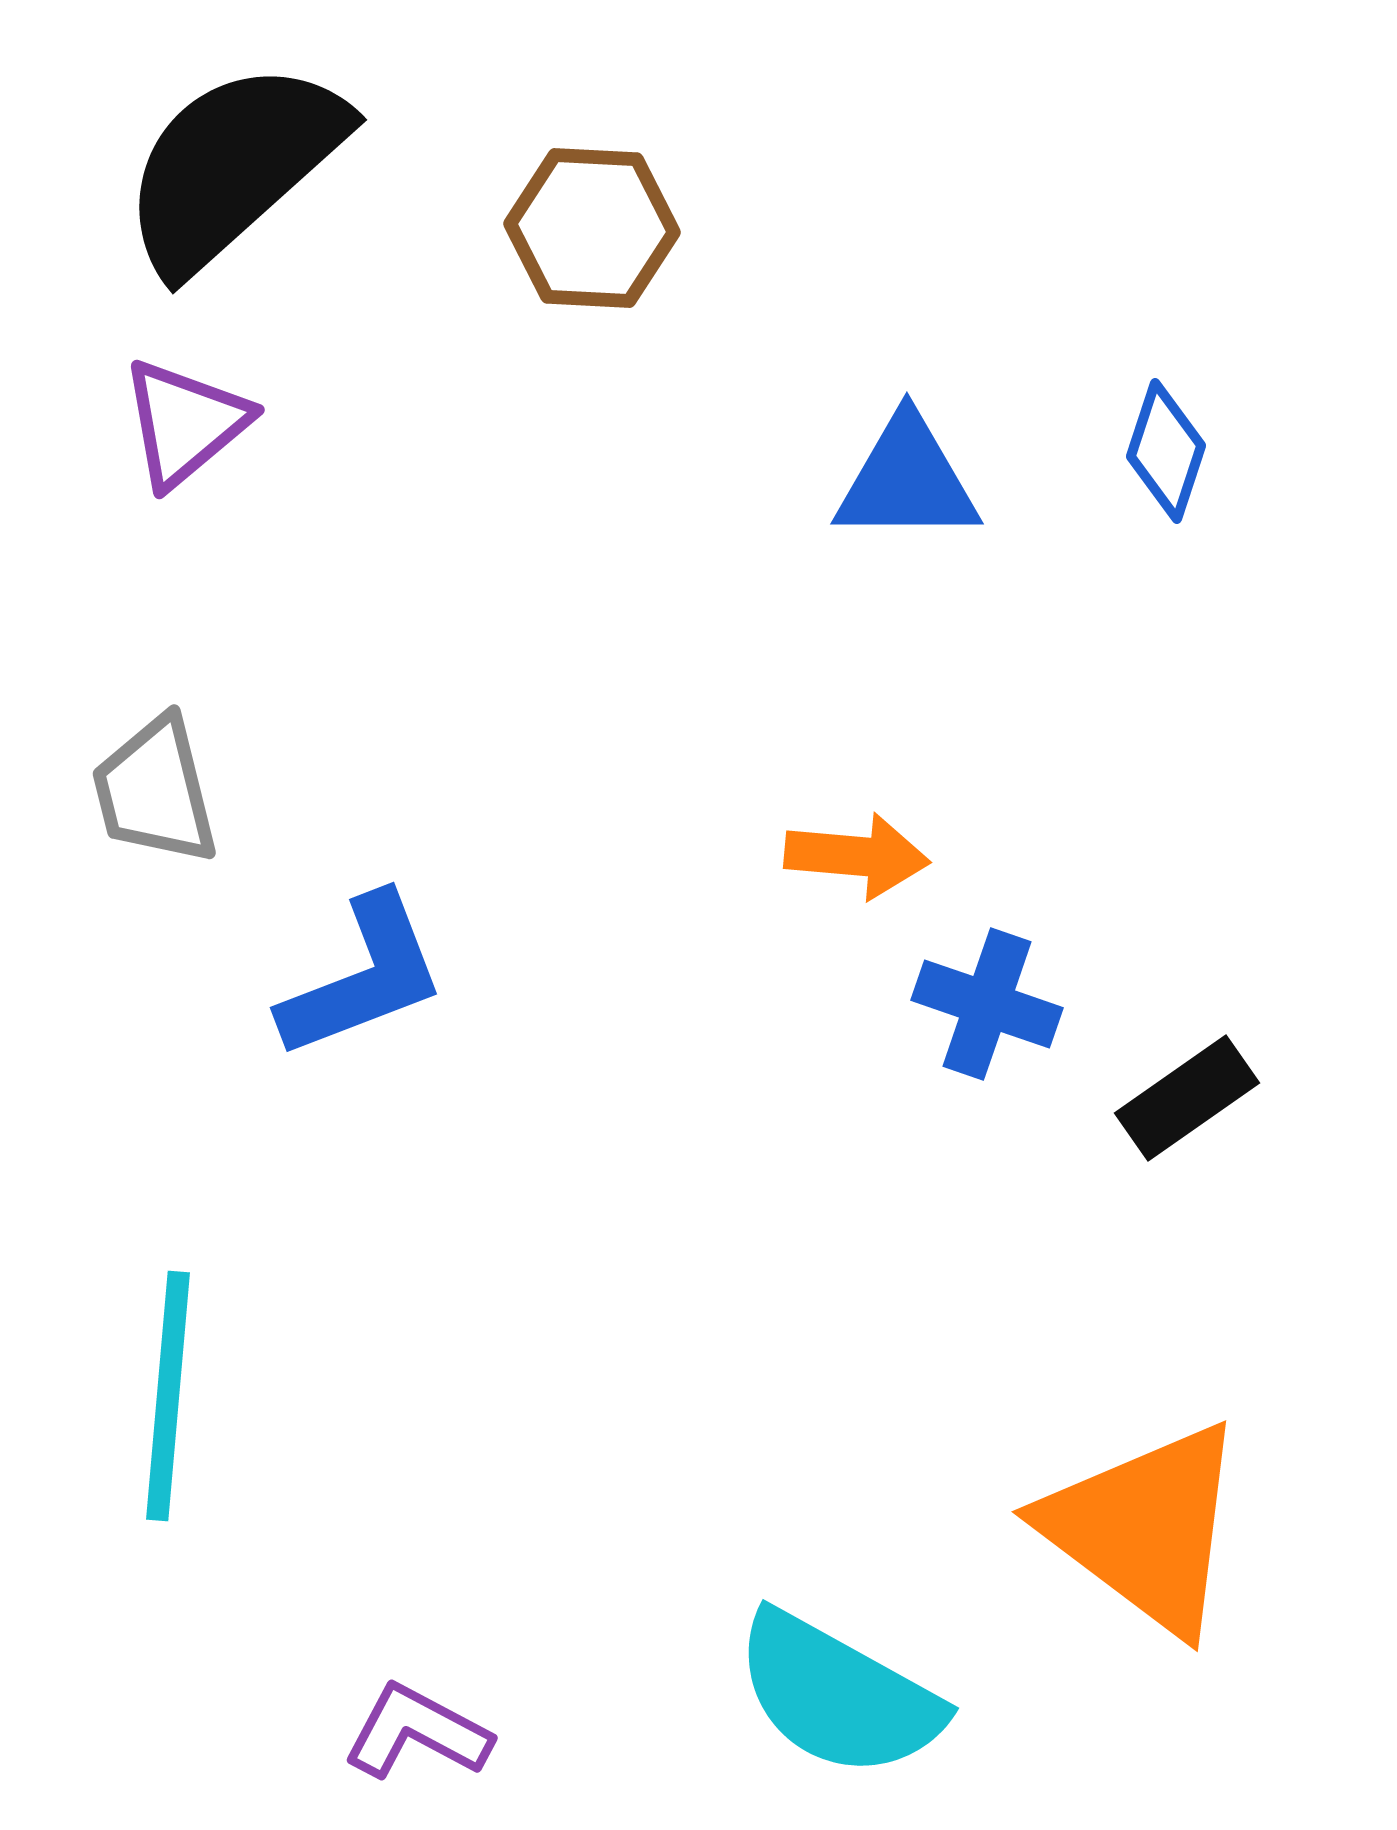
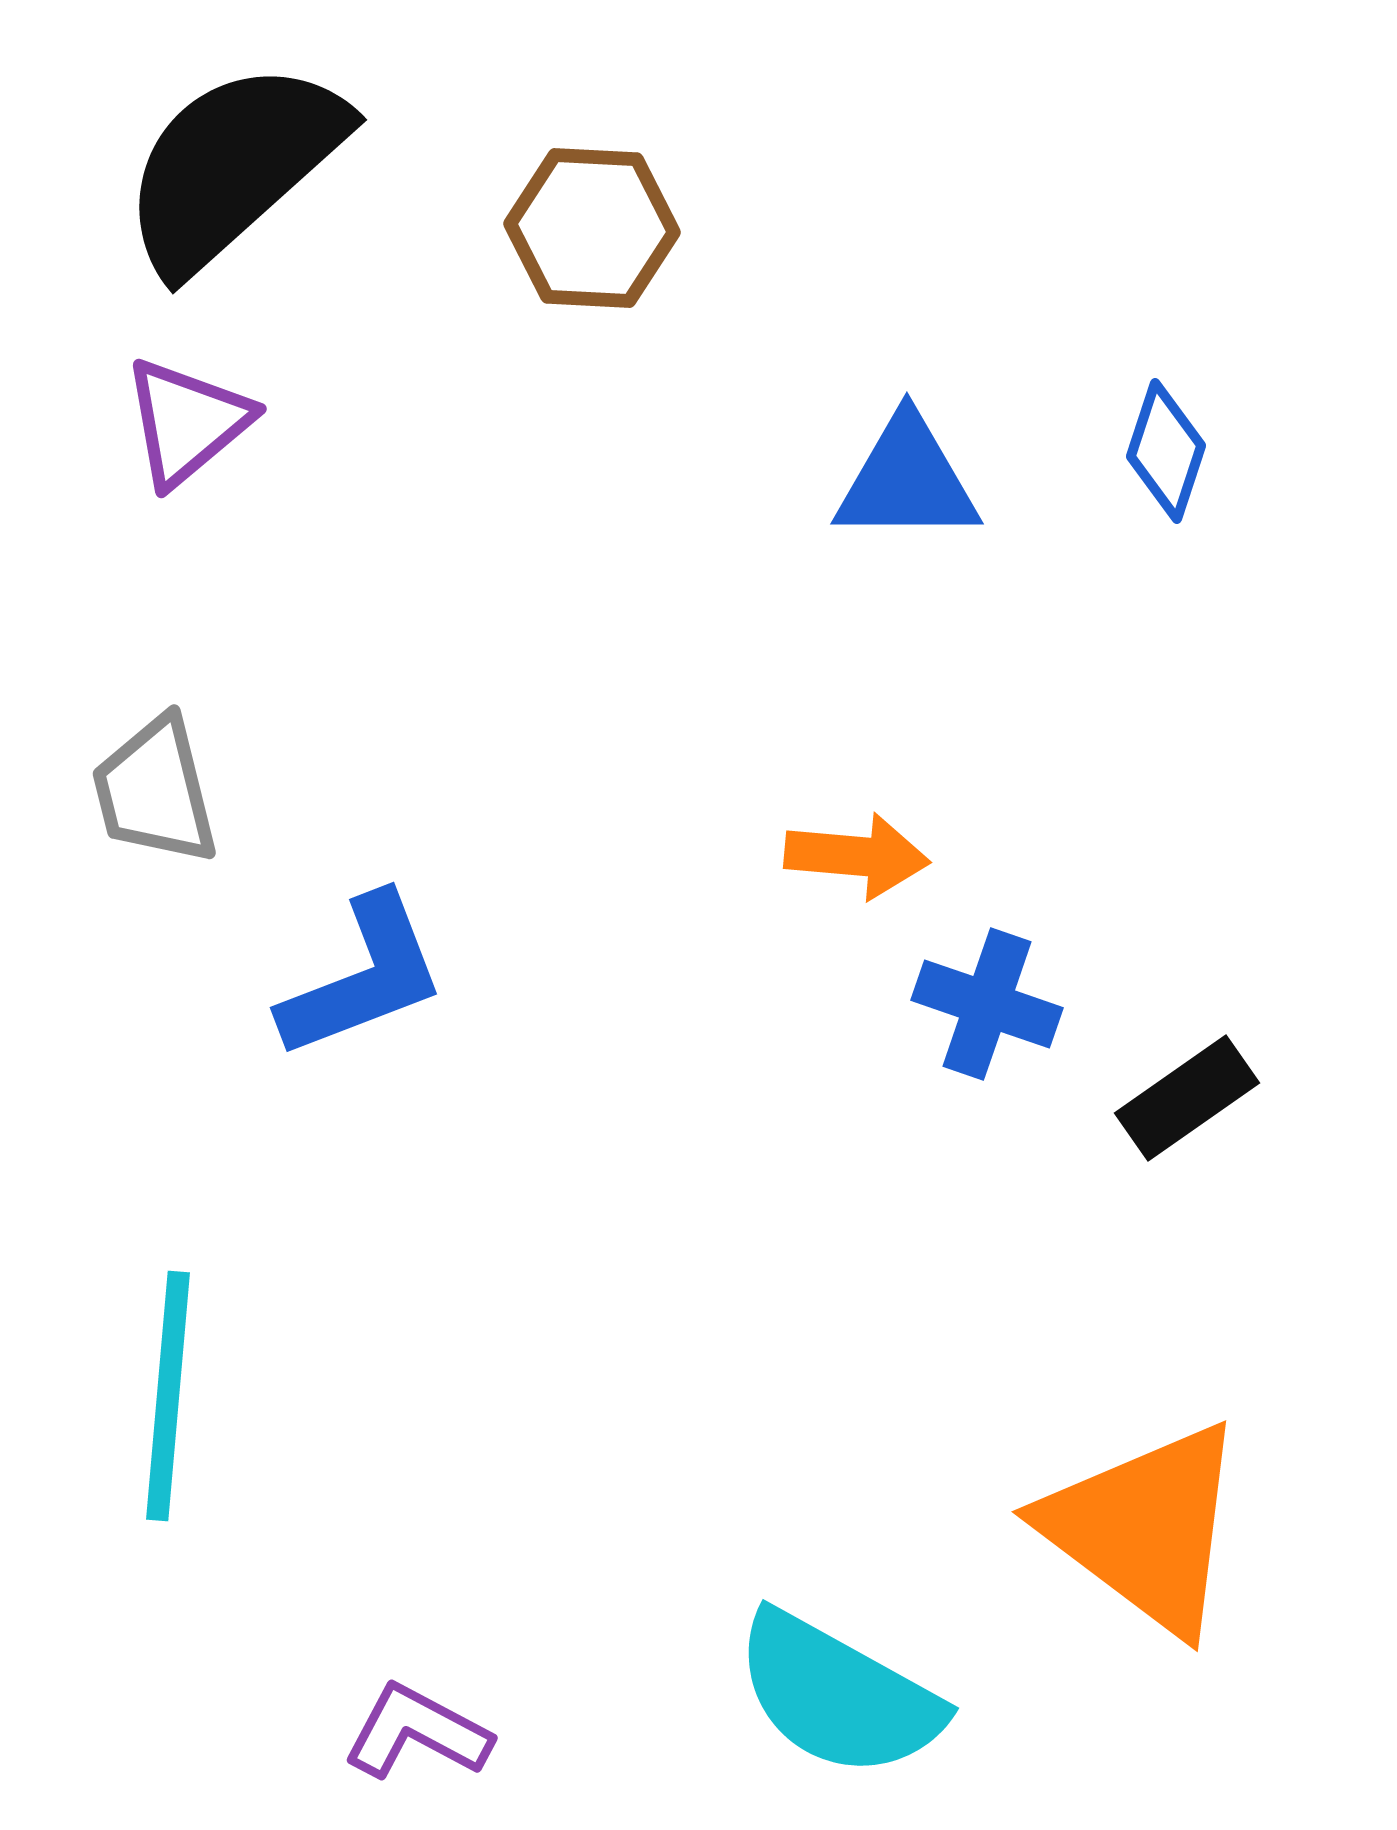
purple triangle: moved 2 px right, 1 px up
